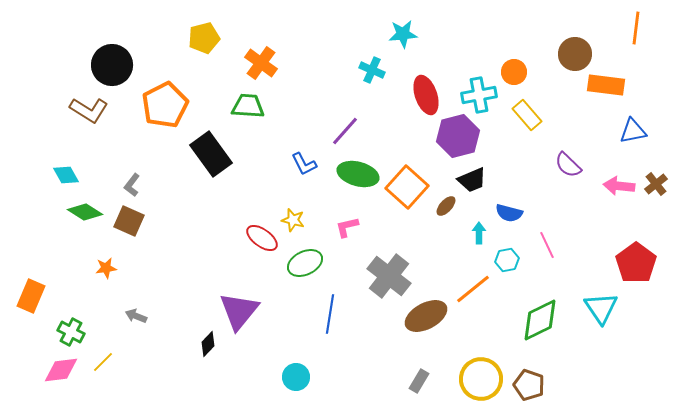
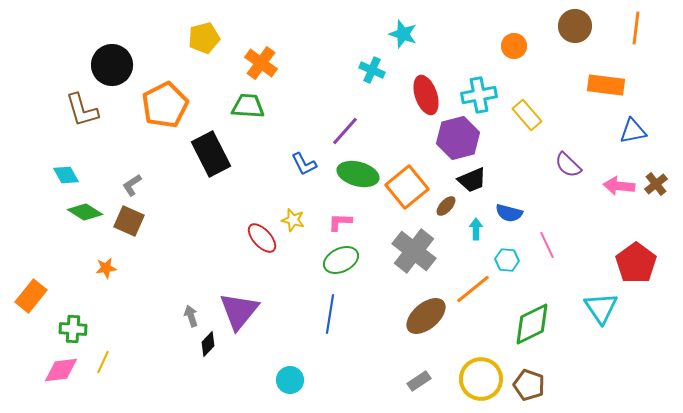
cyan star at (403, 34): rotated 24 degrees clockwise
brown circle at (575, 54): moved 28 px up
orange circle at (514, 72): moved 26 px up
brown L-shape at (89, 110): moved 7 px left; rotated 42 degrees clockwise
purple hexagon at (458, 136): moved 2 px down
black rectangle at (211, 154): rotated 9 degrees clockwise
gray L-shape at (132, 185): rotated 20 degrees clockwise
orange square at (407, 187): rotated 9 degrees clockwise
pink L-shape at (347, 227): moved 7 px left, 5 px up; rotated 15 degrees clockwise
cyan arrow at (479, 233): moved 3 px left, 4 px up
red ellipse at (262, 238): rotated 12 degrees clockwise
cyan hexagon at (507, 260): rotated 15 degrees clockwise
green ellipse at (305, 263): moved 36 px right, 3 px up
gray cross at (389, 276): moved 25 px right, 25 px up
orange rectangle at (31, 296): rotated 16 degrees clockwise
gray arrow at (136, 316): moved 55 px right; rotated 50 degrees clockwise
brown ellipse at (426, 316): rotated 12 degrees counterclockwise
green diamond at (540, 320): moved 8 px left, 4 px down
green cross at (71, 332): moved 2 px right, 3 px up; rotated 24 degrees counterclockwise
yellow line at (103, 362): rotated 20 degrees counterclockwise
cyan circle at (296, 377): moved 6 px left, 3 px down
gray rectangle at (419, 381): rotated 25 degrees clockwise
